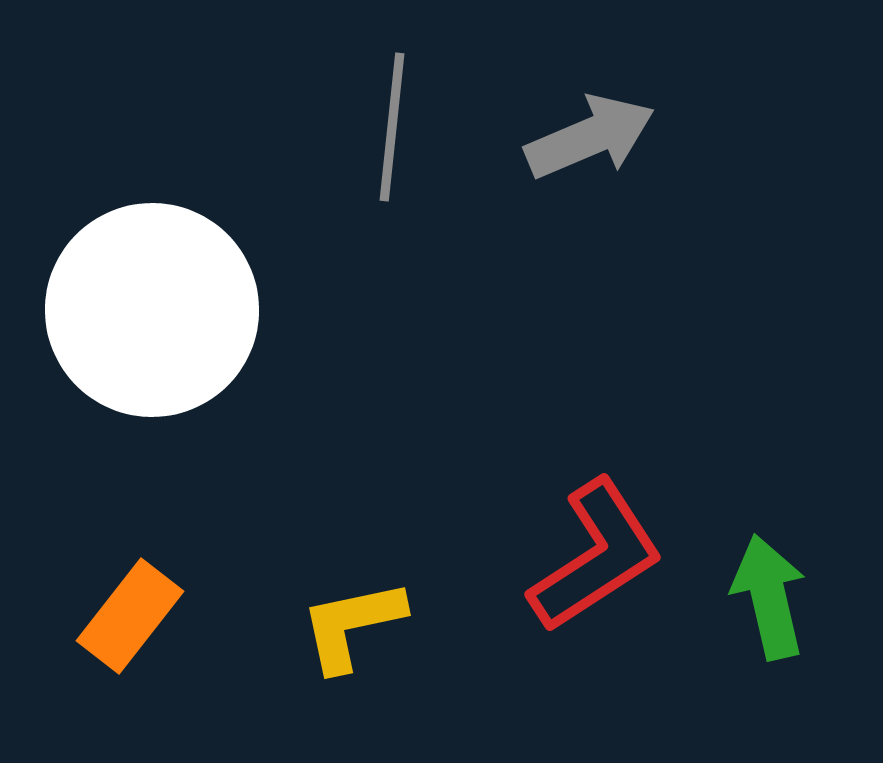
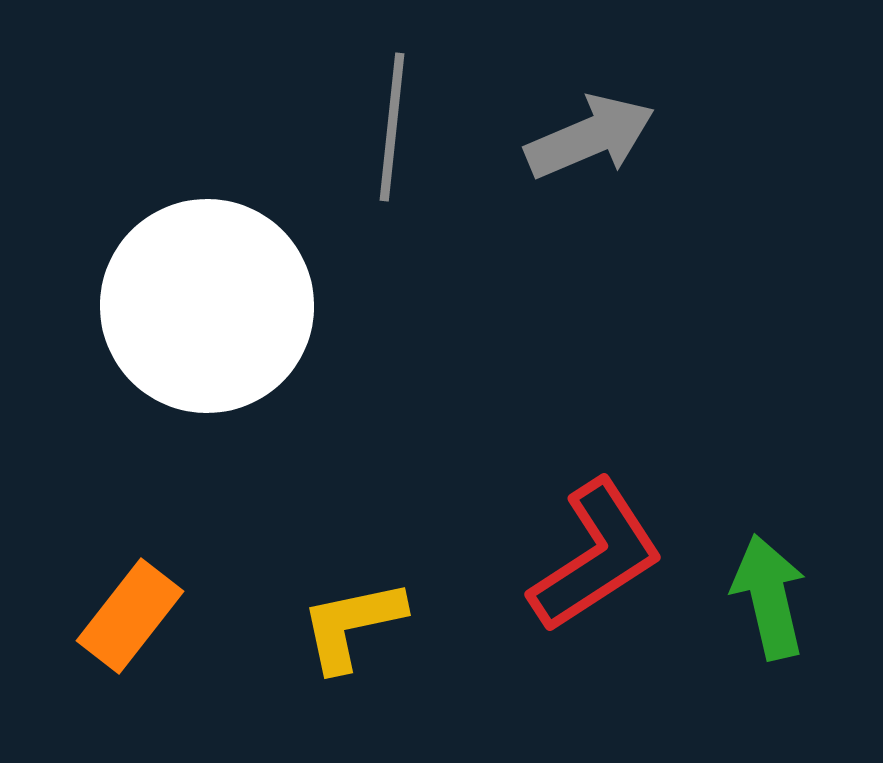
white circle: moved 55 px right, 4 px up
